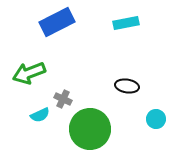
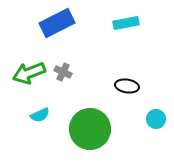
blue rectangle: moved 1 px down
gray cross: moved 27 px up
